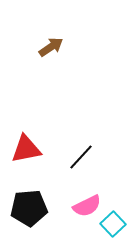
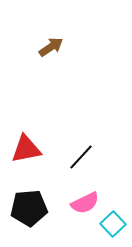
pink semicircle: moved 2 px left, 3 px up
